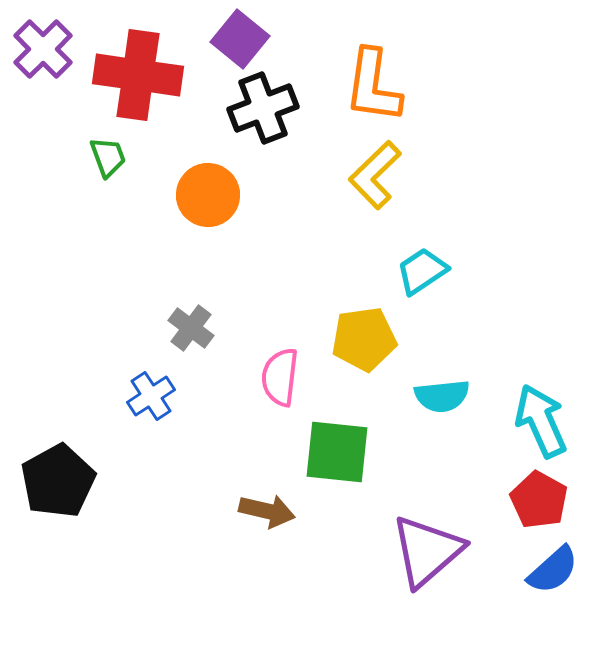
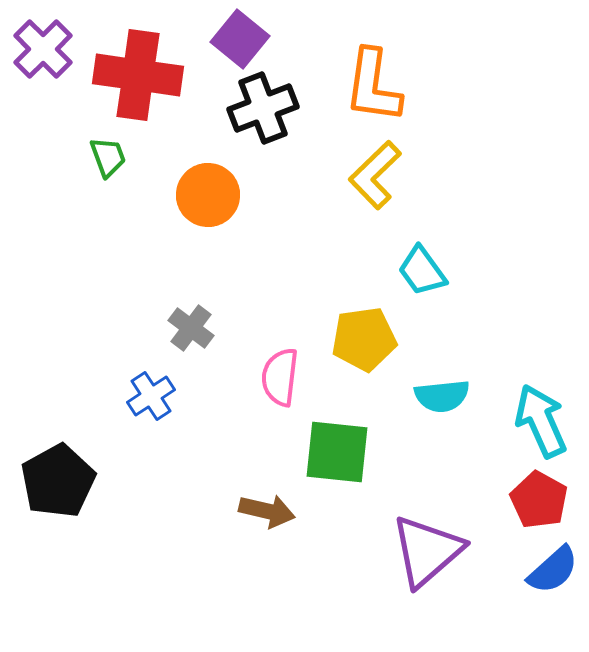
cyan trapezoid: rotated 92 degrees counterclockwise
